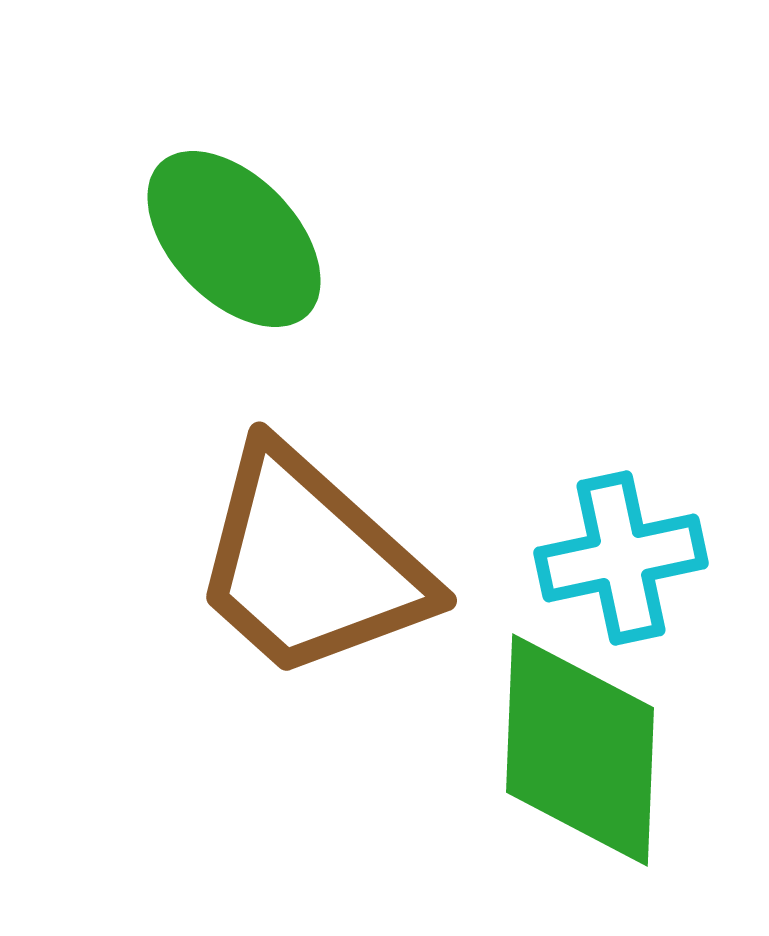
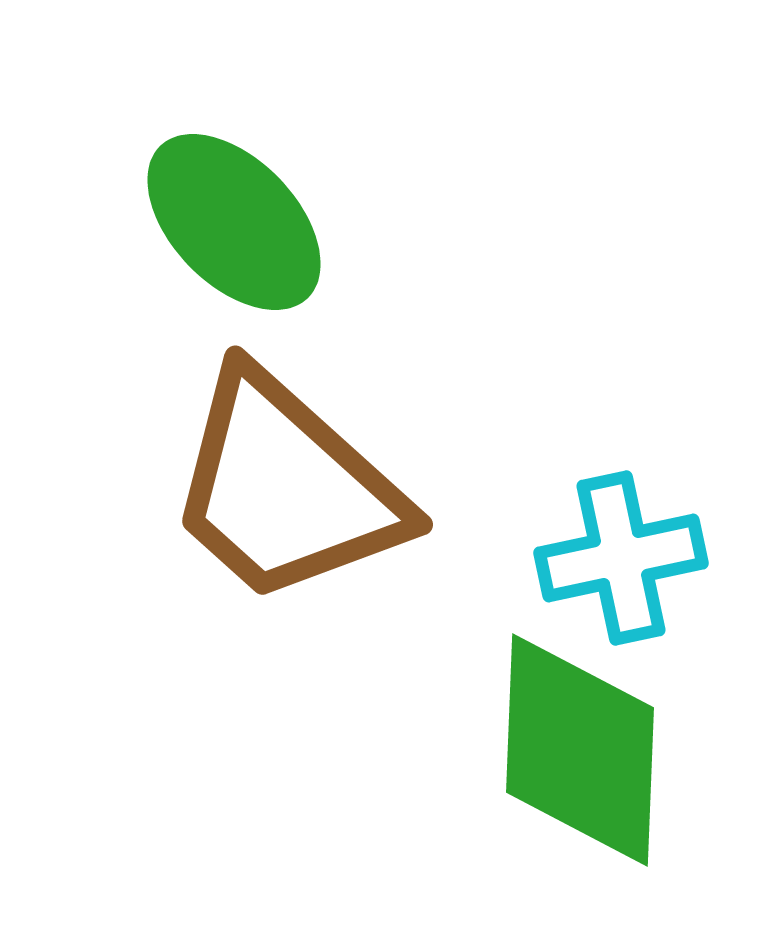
green ellipse: moved 17 px up
brown trapezoid: moved 24 px left, 76 px up
